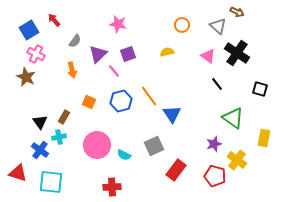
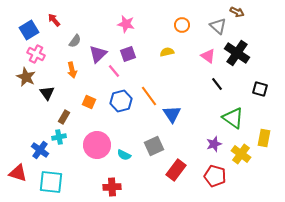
pink star: moved 8 px right
black triangle: moved 7 px right, 29 px up
yellow cross: moved 4 px right, 6 px up
